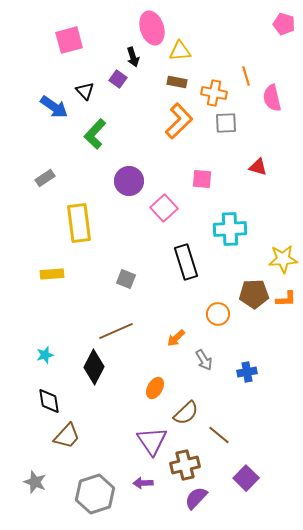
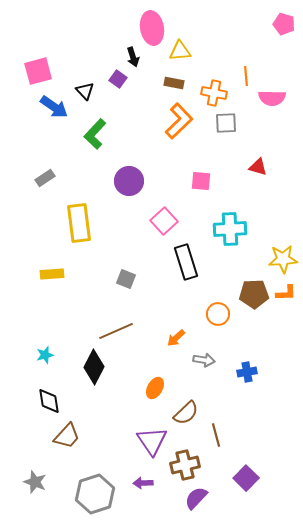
pink ellipse at (152, 28): rotated 8 degrees clockwise
pink square at (69, 40): moved 31 px left, 31 px down
orange line at (246, 76): rotated 12 degrees clockwise
brown rectangle at (177, 82): moved 3 px left, 1 px down
pink semicircle at (272, 98): rotated 76 degrees counterclockwise
pink square at (202, 179): moved 1 px left, 2 px down
pink square at (164, 208): moved 13 px down
orange L-shape at (286, 299): moved 6 px up
gray arrow at (204, 360): rotated 50 degrees counterclockwise
brown line at (219, 435): moved 3 px left; rotated 35 degrees clockwise
